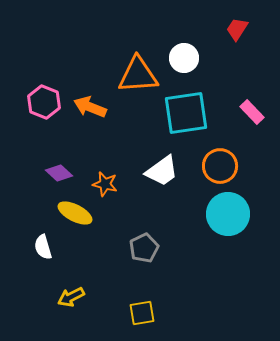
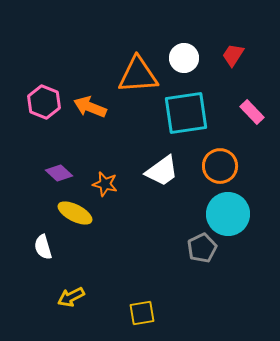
red trapezoid: moved 4 px left, 26 px down
gray pentagon: moved 58 px right
